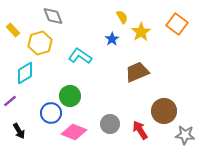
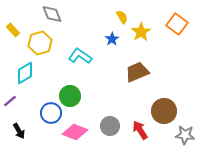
gray diamond: moved 1 px left, 2 px up
gray circle: moved 2 px down
pink diamond: moved 1 px right
